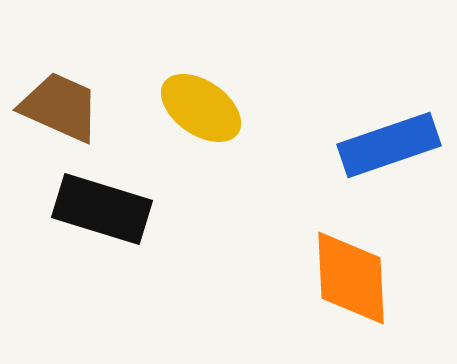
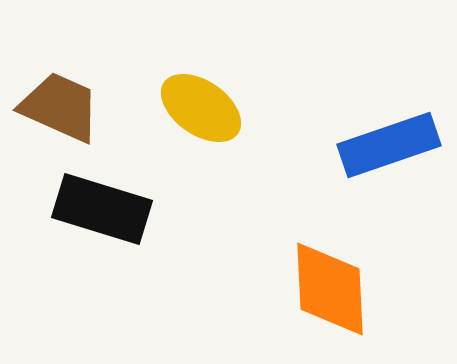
orange diamond: moved 21 px left, 11 px down
